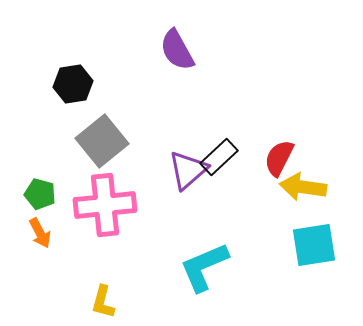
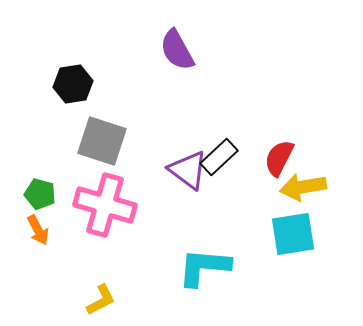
gray square: rotated 33 degrees counterclockwise
purple triangle: rotated 42 degrees counterclockwise
yellow arrow: rotated 18 degrees counterclockwise
pink cross: rotated 22 degrees clockwise
orange arrow: moved 2 px left, 3 px up
cyan square: moved 21 px left, 11 px up
cyan L-shape: rotated 28 degrees clockwise
yellow L-shape: moved 2 px left, 2 px up; rotated 132 degrees counterclockwise
